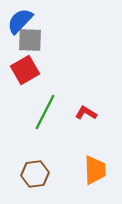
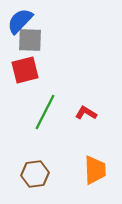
red square: rotated 16 degrees clockwise
